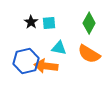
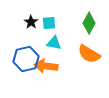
cyan triangle: moved 5 px left, 5 px up
blue hexagon: moved 2 px up
